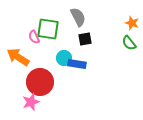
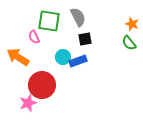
orange star: moved 1 px down
green square: moved 1 px right, 8 px up
cyan circle: moved 1 px left, 1 px up
blue rectangle: moved 1 px right, 3 px up; rotated 30 degrees counterclockwise
red circle: moved 2 px right, 3 px down
pink star: moved 3 px left, 1 px down
